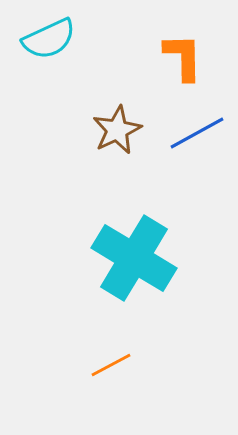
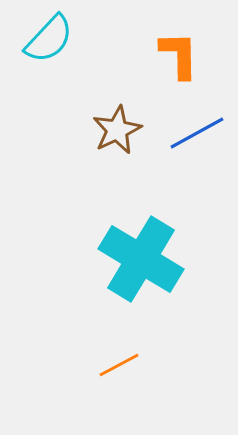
cyan semicircle: rotated 22 degrees counterclockwise
orange L-shape: moved 4 px left, 2 px up
cyan cross: moved 7 px right, 1 px down
orange line: moved 8 px right
